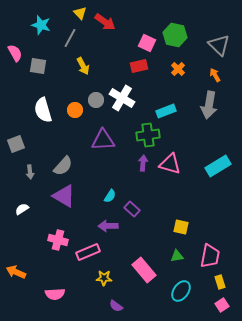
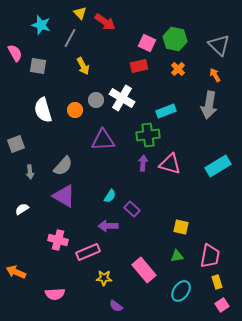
green hexagon at (175, 35): moved 4 px down
yellow rectangle at (220, 282): moved 3 px left
